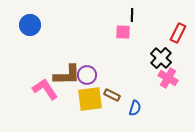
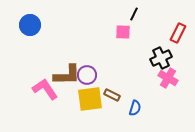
black line: moved 2 px right, 1 px up; rotated 24 degrees clockwise
black cross: rotated 20 degrees clockwise
